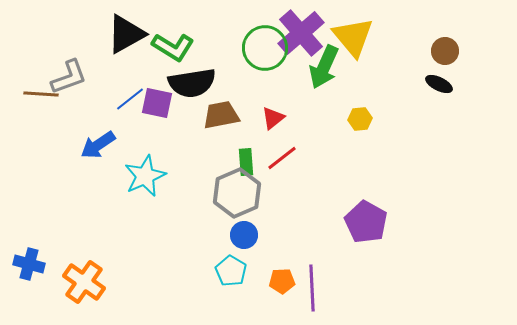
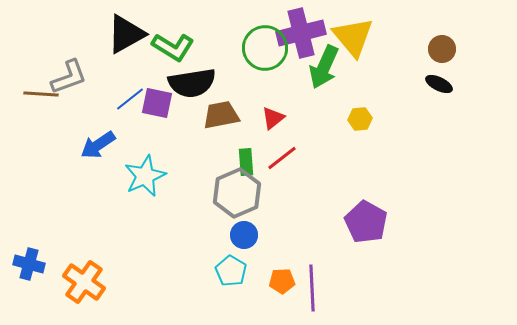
purple cross: rotated 27 degrees clockwise
brown circle: moved 3 px left, 2 px up
